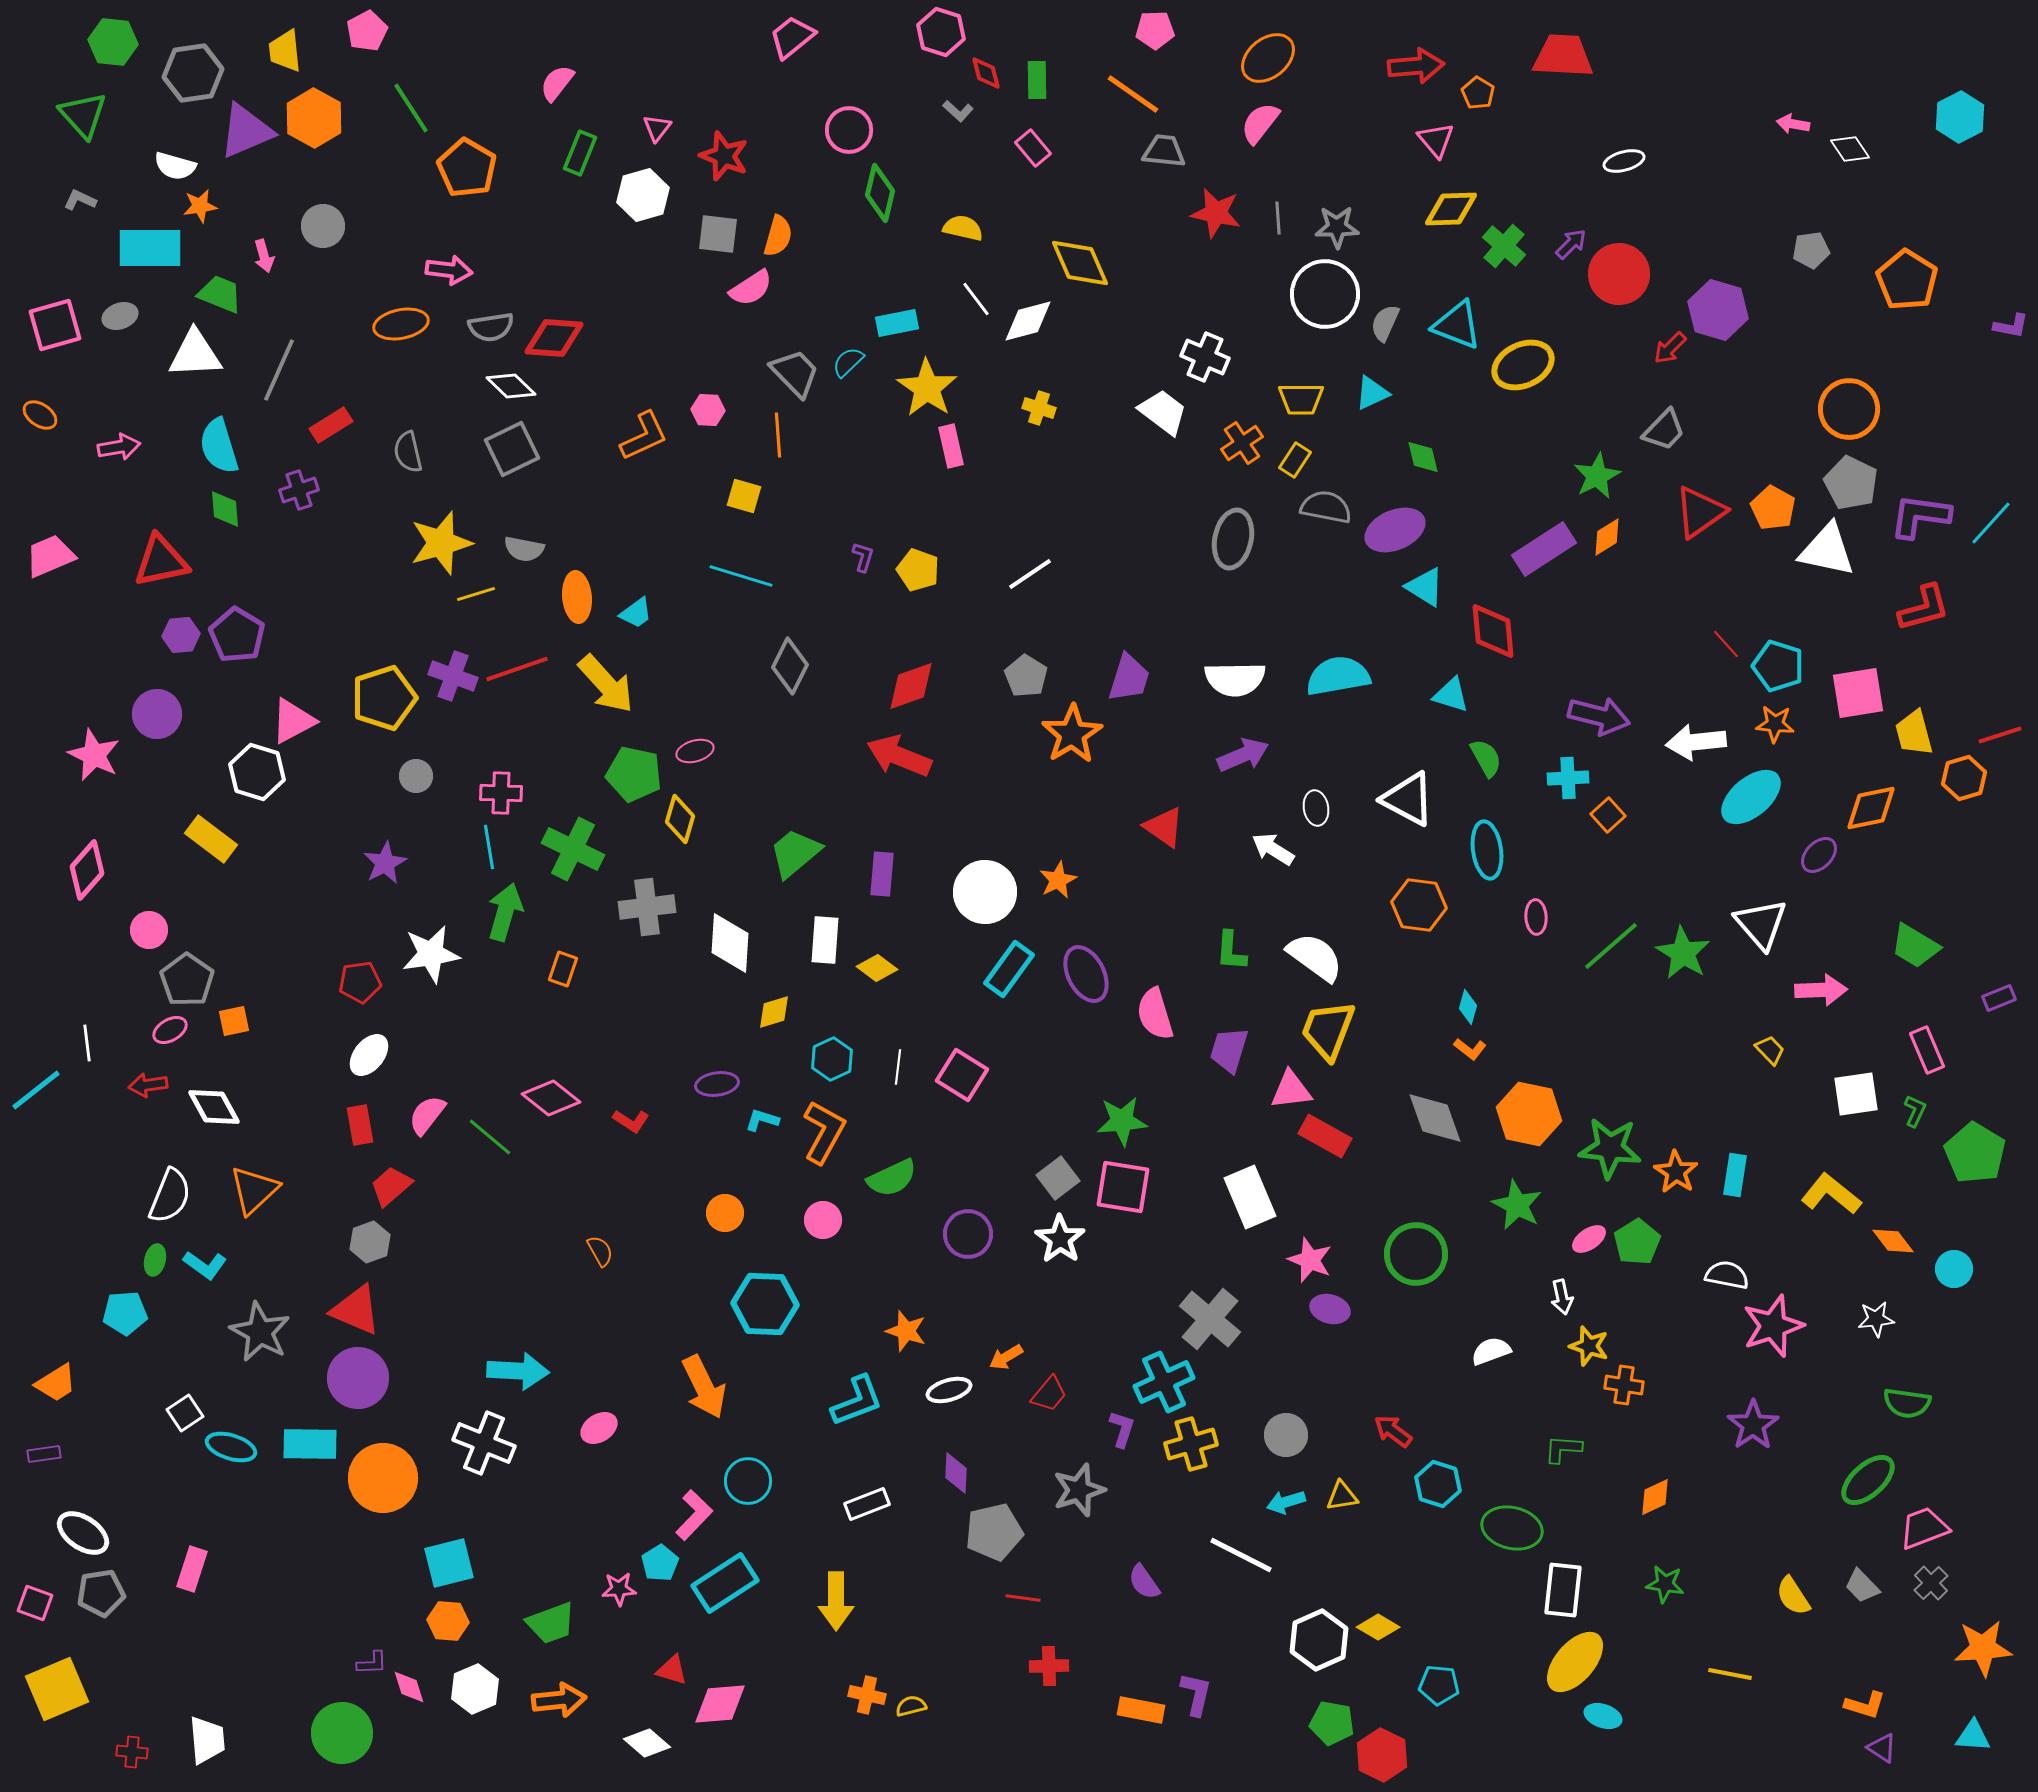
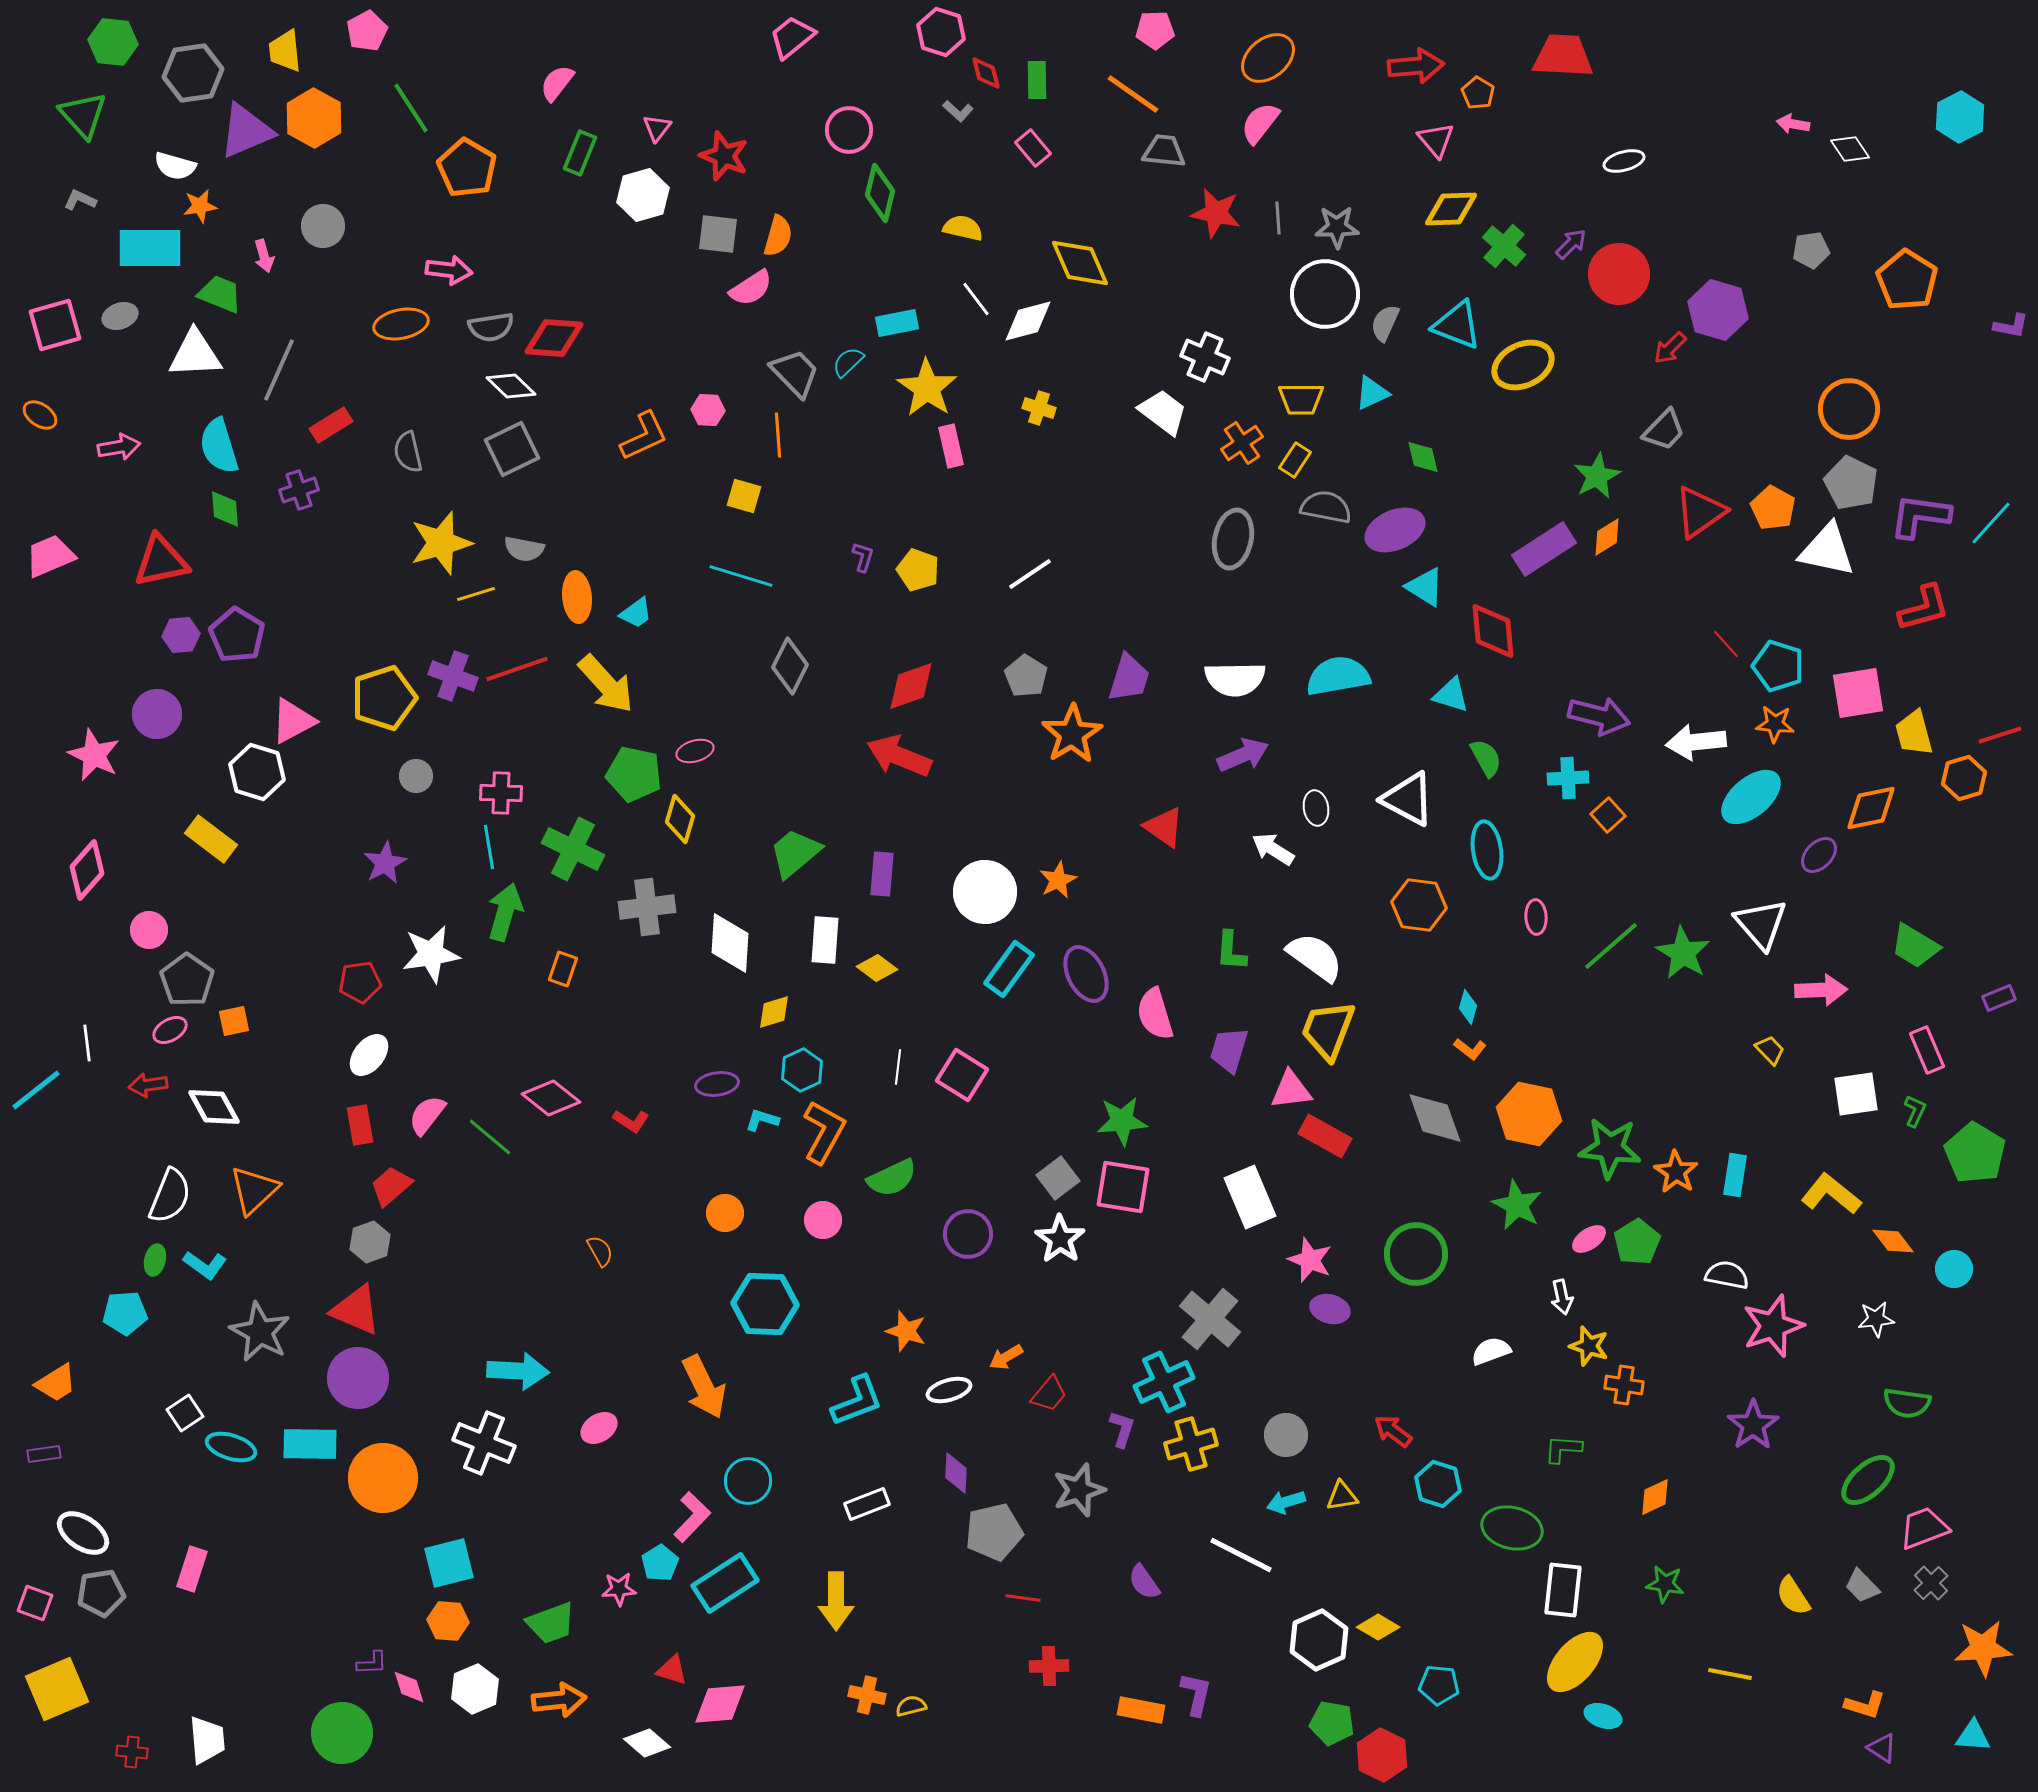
cyan hexagon at (832, 1059): moved 30 px left, 11 px down
pink L-shape at (694, 1515): moved 2 px left, 2 px down
